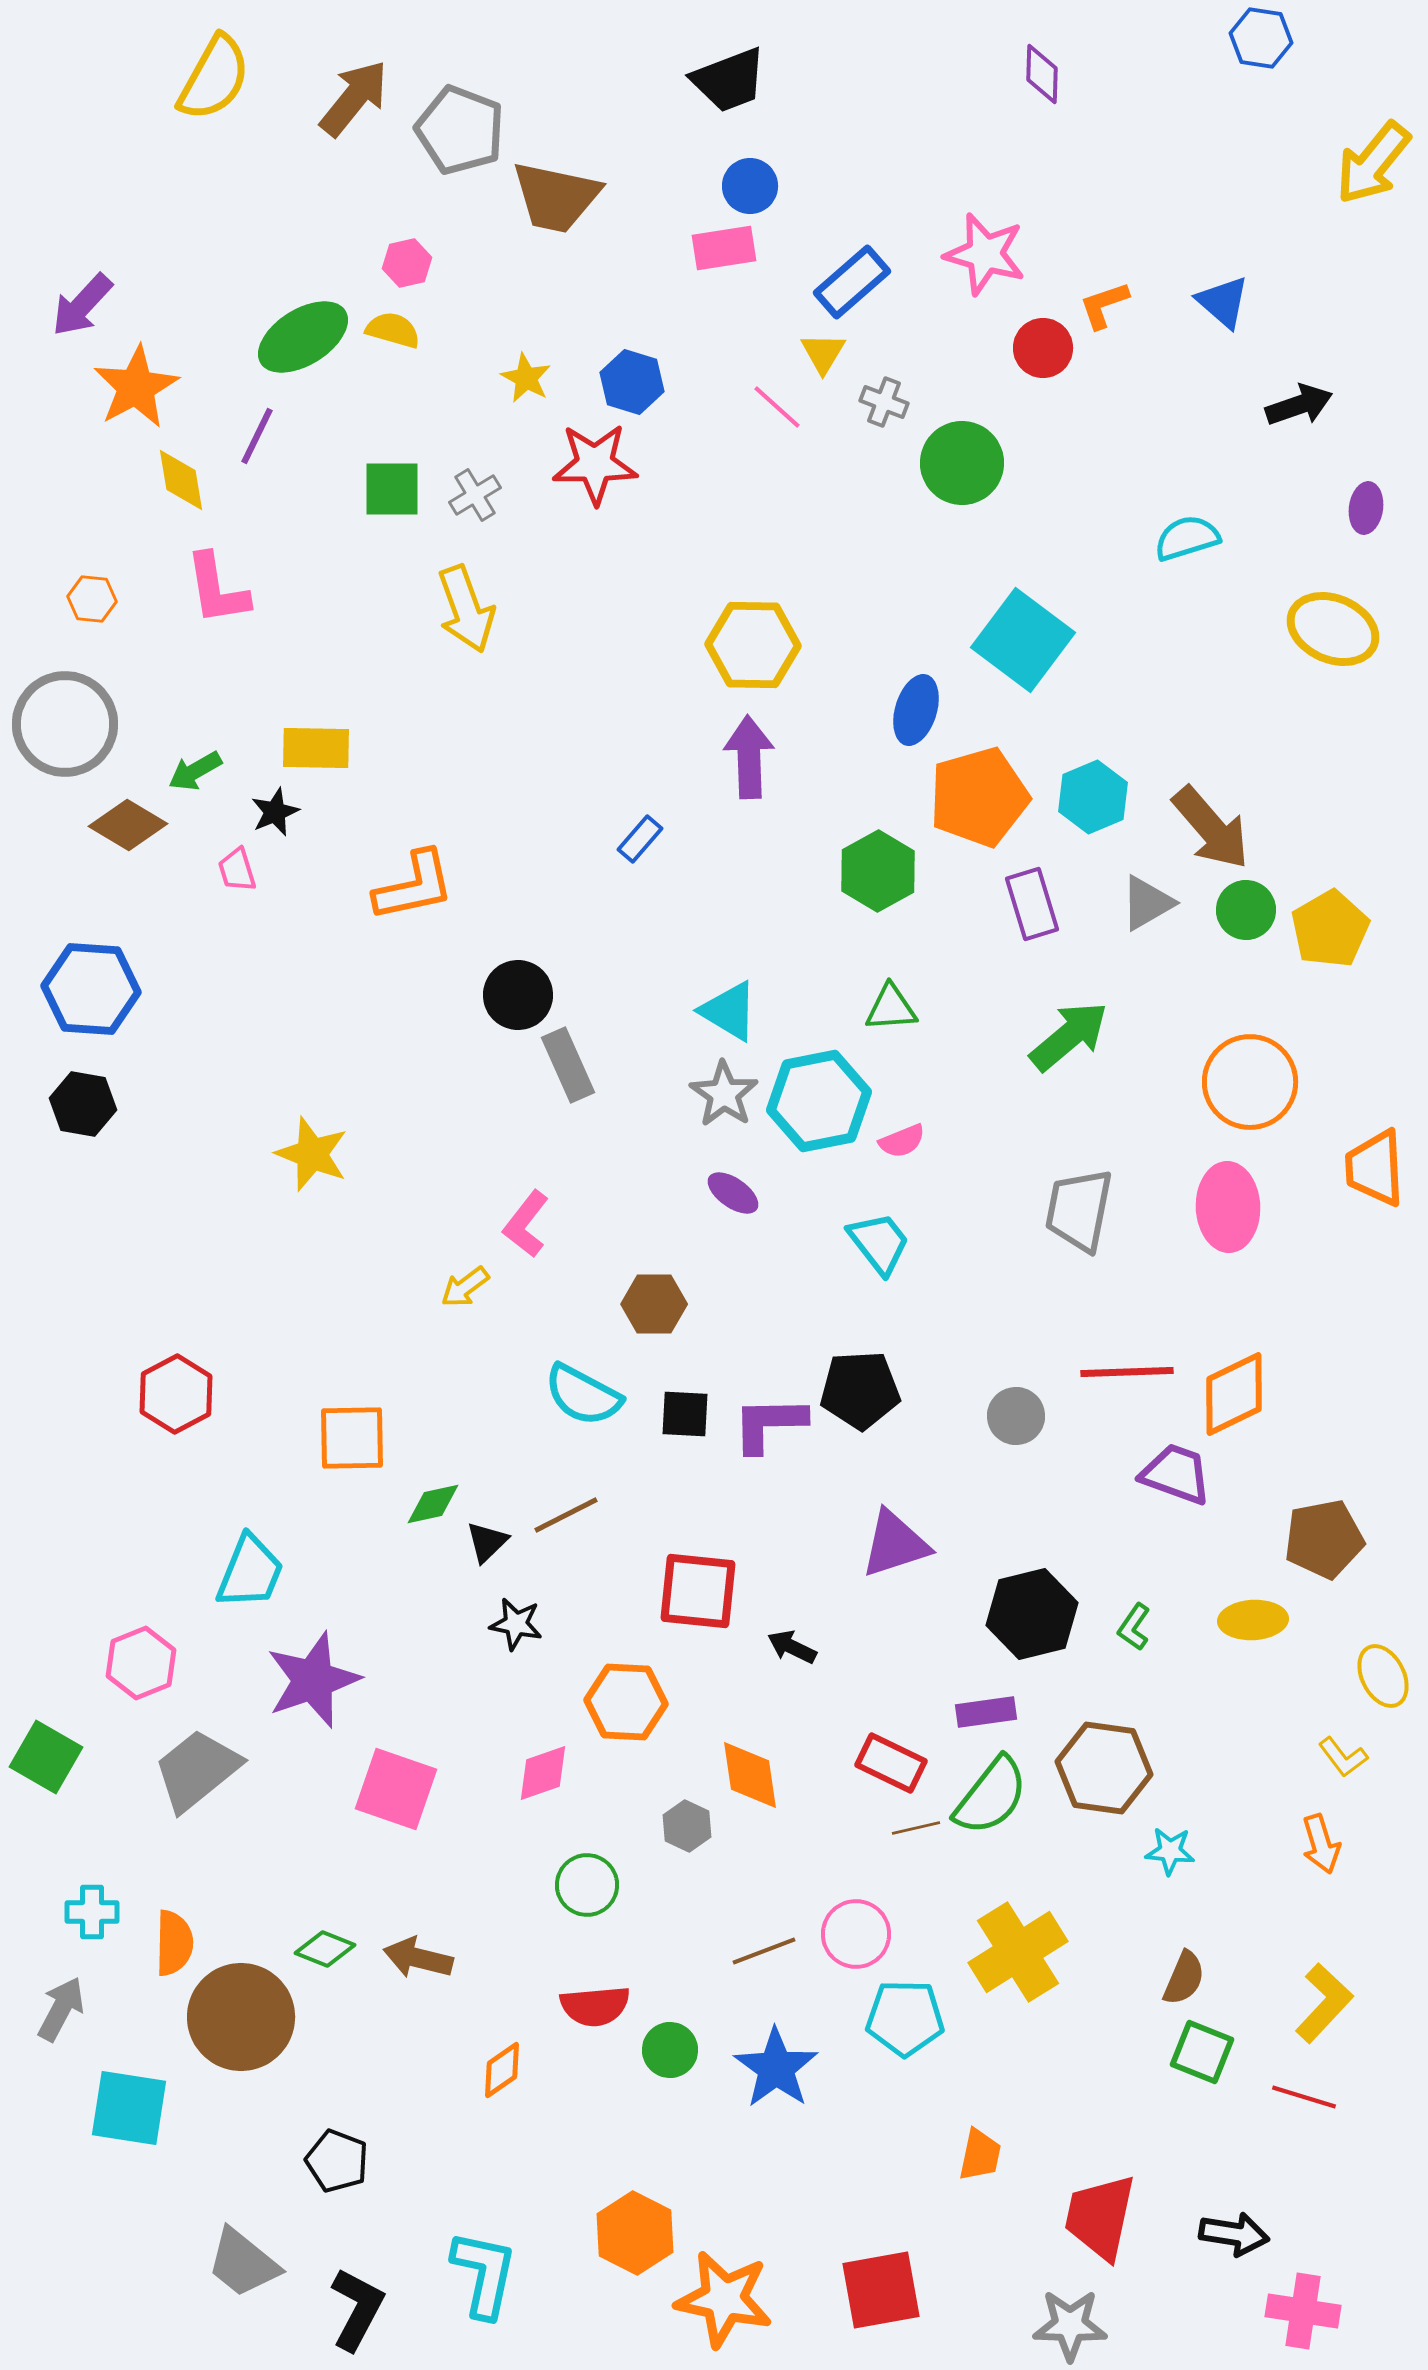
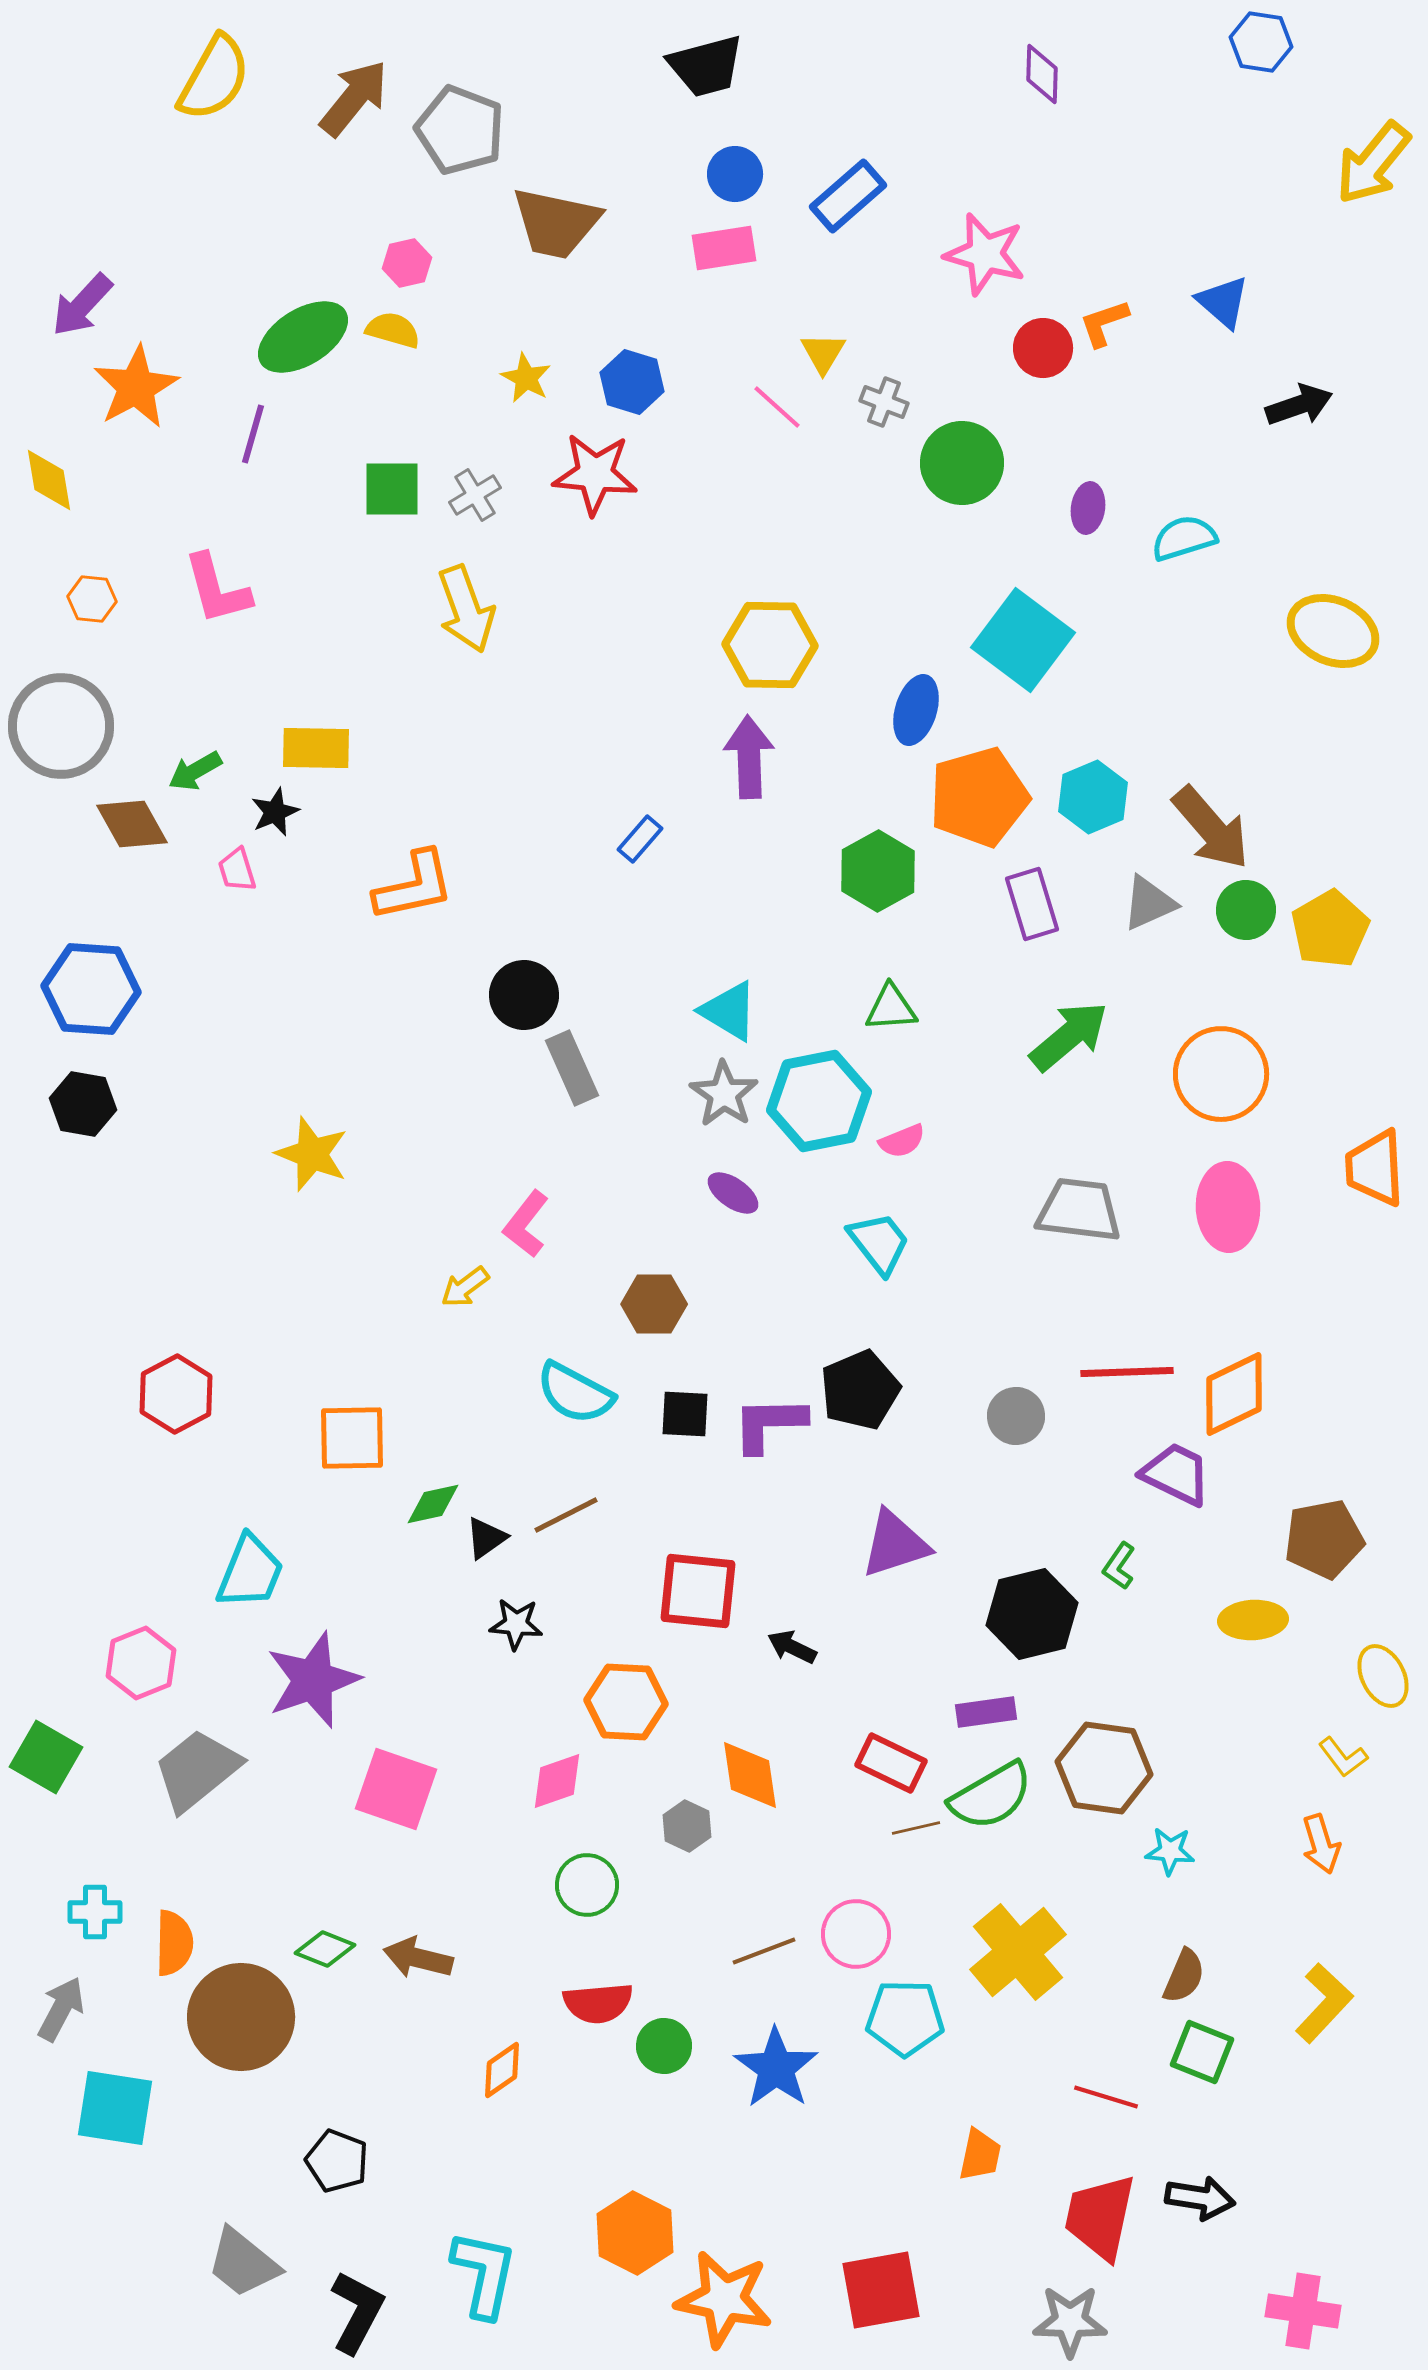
blue hexagon at (1261, 38): moved 4 px down
black trapezoid at (729, 80): moved 23 px left, 14 px up; rotated 6 degrees clockwise
blue circle at (750, 186): moved 15 px left, 12 px up
brown trapezoid at (556, 197): moved 26 px down
blue rectangle at (852, 282): moved 4 px left, 86 px up
orange L-shape at (1104, 305): moved 18 px down
purple line at (257, 436): moved 4 px left, 2 px up; rotated 10 degrees counterclockwise
red star at (595, 464): moved 10 px down; rotated 6 degrees clockwise
yellow diamond at (181, 480): moved 132 px left
purple ellipse at (1366, 508): moved 278 px left
cyan semicircle at (1187, 538): moved 3 px left
pink L-shape at (217, 589): rotated 6 degrees counterclockwise
yellow ellipse at (1333, 629): moved 2 px down
yellow hexagon at (753, 645): moved 17 px right
gray circle at (65, 724): moved 4 px left, 2 px down
brown diamond at (128, 825): moved 4 px right, 1 px up; rotated 30 degrees clockwise
gray triangle at (1147, 903): moved 2 px right; rotated 6 degrees clockwise
black circle at (518, 995): moved 6 px right
gray rectangle at (568, 1065): moved 4 px right, 3 px down
orange circle at (1250, 1082): moved 29 px left, 8 px up
gray trapezoid at (1079, 1210): rotated 86 degrees clockwise
black pentagon at (860, 1390): rotated 20 degrees counterclockwise
cyan semicircle at (583, 1395): moved 8 px left, 2 px up
purple trapezoid at (1176, 1474): rotated 6 degrees clockwise
black triangle at (487, 1542): moved 1 px left, 4 px up; rotated 9 degrees clockwise
black star at (516, 1624): rotated 6 degrees counterclockwise
green L-shape at (1134, 1627): moved 15 px left, 61 px up
pink diamond at (543, 1773): moved 14 px right, 8 px down
green semicircle at (991, 1796): rotated 22 degrees clockwise
cyan cross at (92, 1912): moved 3 px right
yellow cross at (1018, 1952): rotated 8 degrees counterclockwise
brown semicircle at (1184, 1978): moved 2 px up
red semicircle at (595, 2006): moved 3 px right, 3 px up
green circle at (670, 2050): moved 6 px left, 4 px up
red line at (1304, 2097): moved 198 px left
cyan square at (129, 2108): moved 14 px left
black arrow at (1234, 2234): moved 34 px left, 36 px up
black L-shape at (357, 2309): moved 3 px down
gray star at (1070, 2325): moved 4 px up
